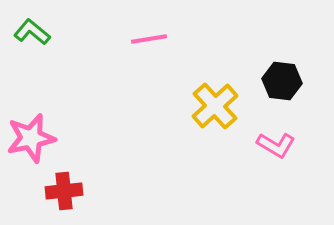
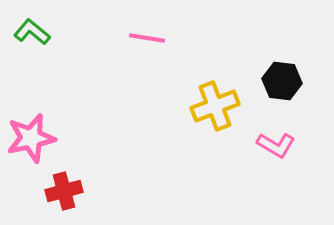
pink line: moved 2 px left, 1 px up; rotated 18 degrees clockwise
yellow cross: rotated 21 degrees clockwise
red cross: rotated 9 degrees counterclockwise
